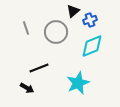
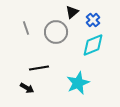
black triangle: moved 1 px left, 1 px down
blue cross: moved 3 px right; rotated 24 degrees counterclockwise
cyan diamond: moved 1 px right, 1 px up
black line: rotated 12 degrees clockwise
